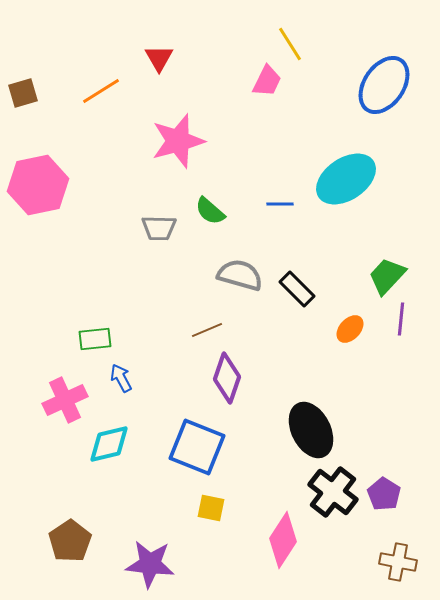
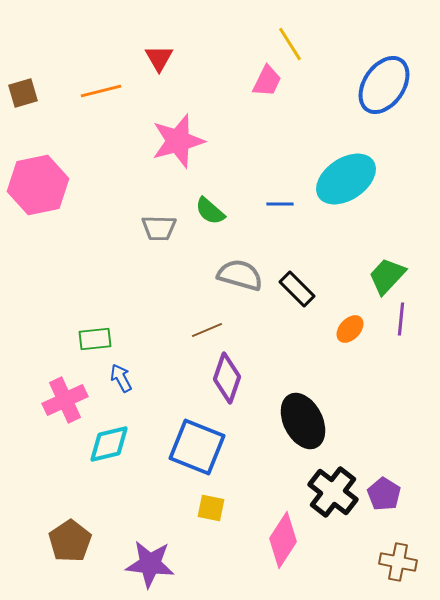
orange line: rotated 18 degrees clockwise
black ellipse: moved 8 px left, 9 px up
